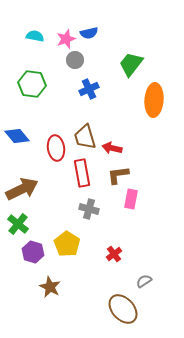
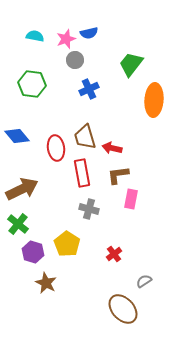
brown star: moved 4 px left, 4 px up
